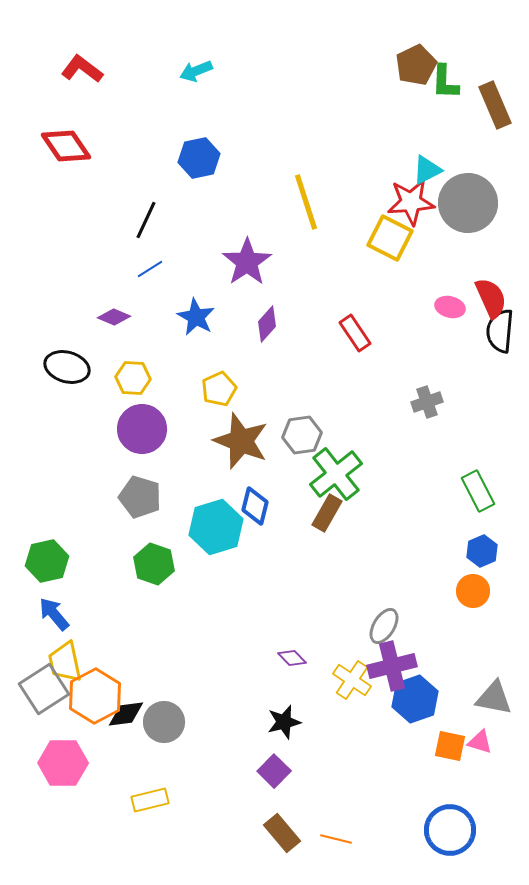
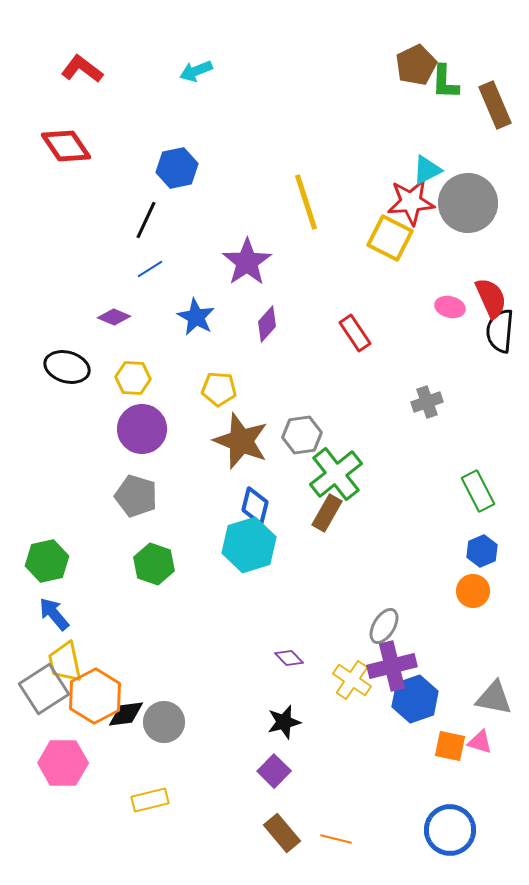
blue hexagon at (199, 158): moved 22 px left, 10 px down
yellow pentagon at (219, 389): rotated 28 degrees clockwise
gray pentagon at (140, 497): moved 4 px left, 1 px up
cyan hexagon at (216, 527): moved 33 px right, 18 px down
purple diamond at (292, 658): moved 3 px left
